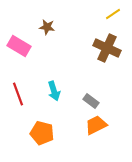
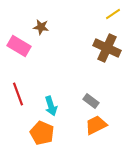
brown star: moved 6 px left
cyan arrow: moved 3 px left, 15 px down
orange pentagon: rotated 10 degrees clockwise
